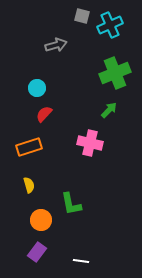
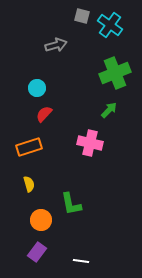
cyan cross: rotated 30 degrees counterclockwise
yellow semicircle: moved 1 px up
